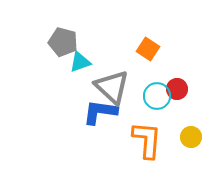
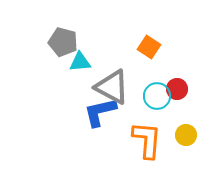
orange square: moved 1 px right, 2 px up
cyan triangle: rotated 15 degrees clockwise
gray triangle: rotated 15 degrees counterclockwise
blue L-shape: rotated 21 degrees counterclockwise
yellow circle: moved 5 px left, 2 px up
